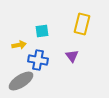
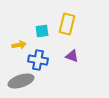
yellow rectangle: moved 15 px left
purple triangle: rotated 32 degrees counterclockwise
gray ellipse: rotated 15 degrees clockwise
